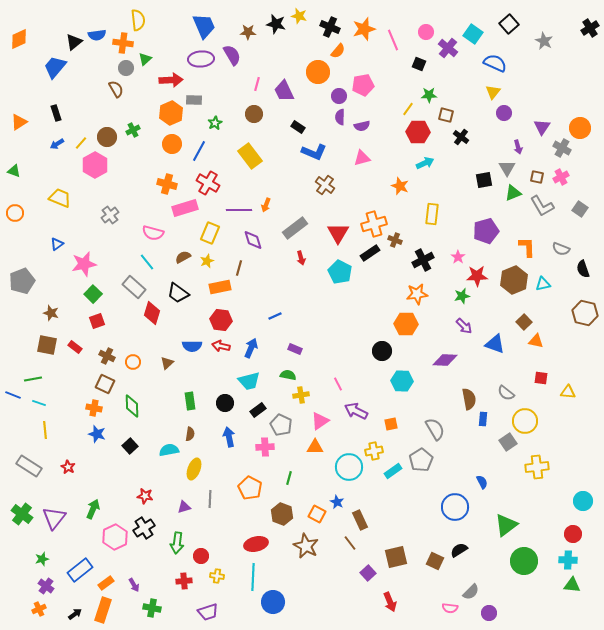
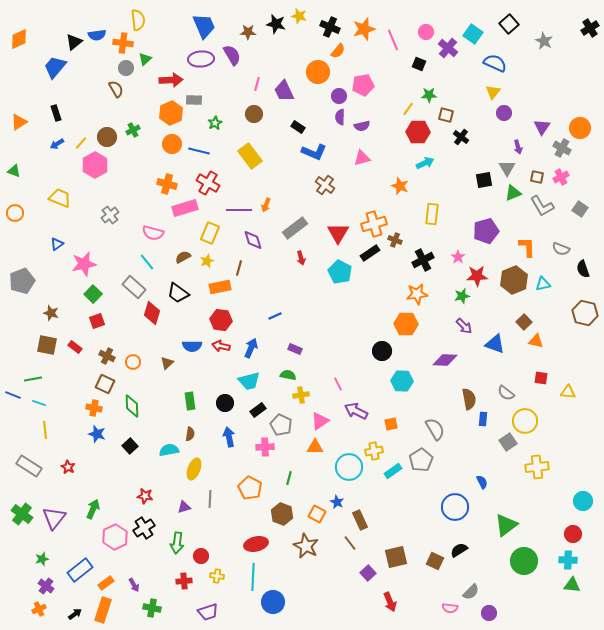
blue line at (199, 151): rotated 75 degrees clockwise
